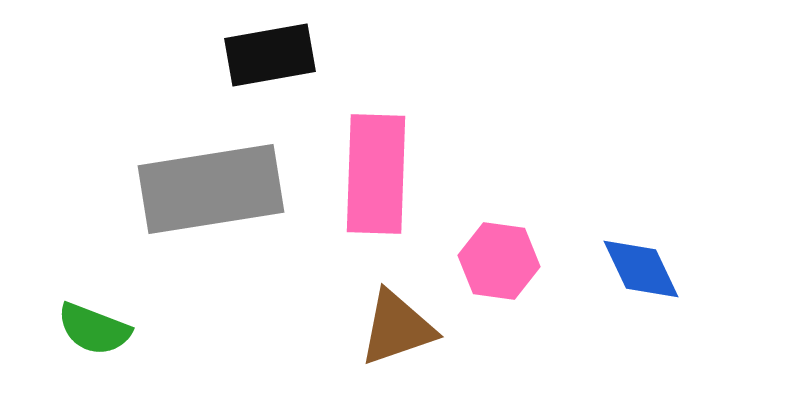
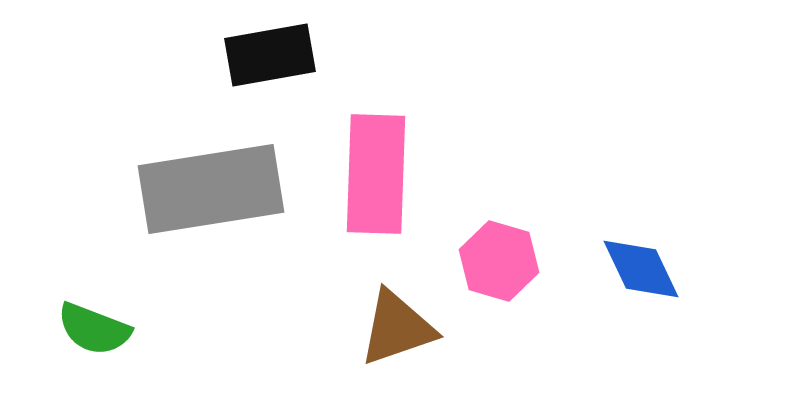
pink hexagon: rotated 8 degrees clockwise
